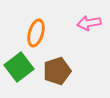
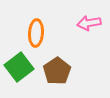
orange ellipse: rotated 12 degrees counterclockwise
brown pentagon: rotated 16 degrees counterclockwise
